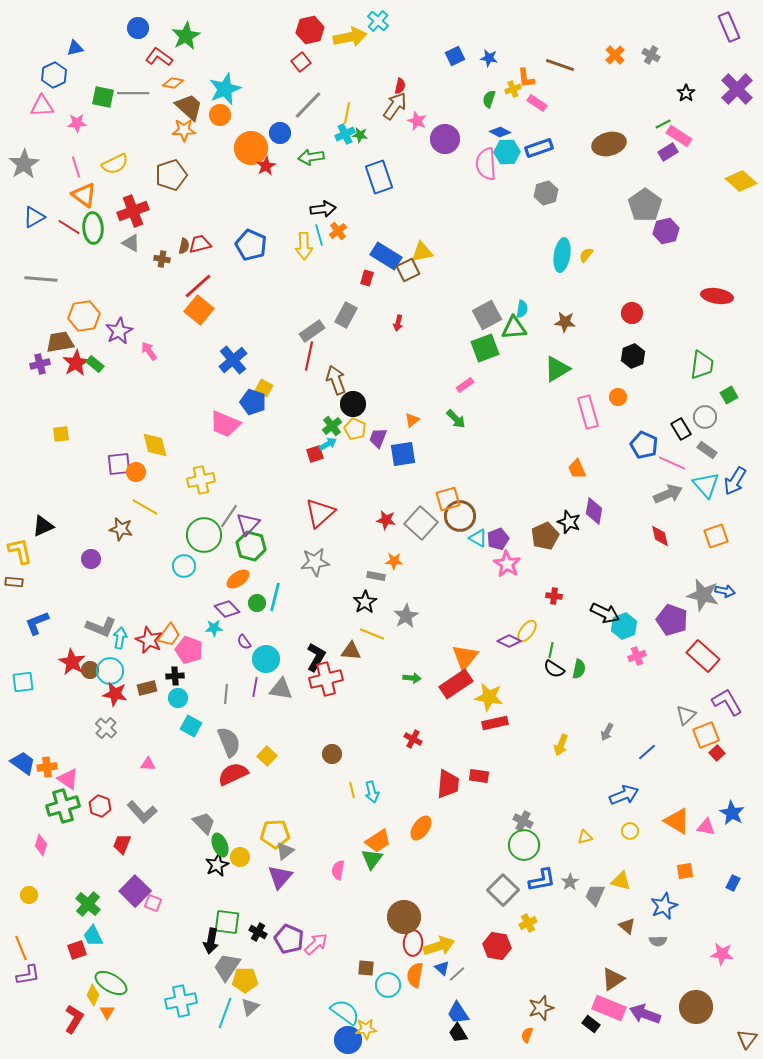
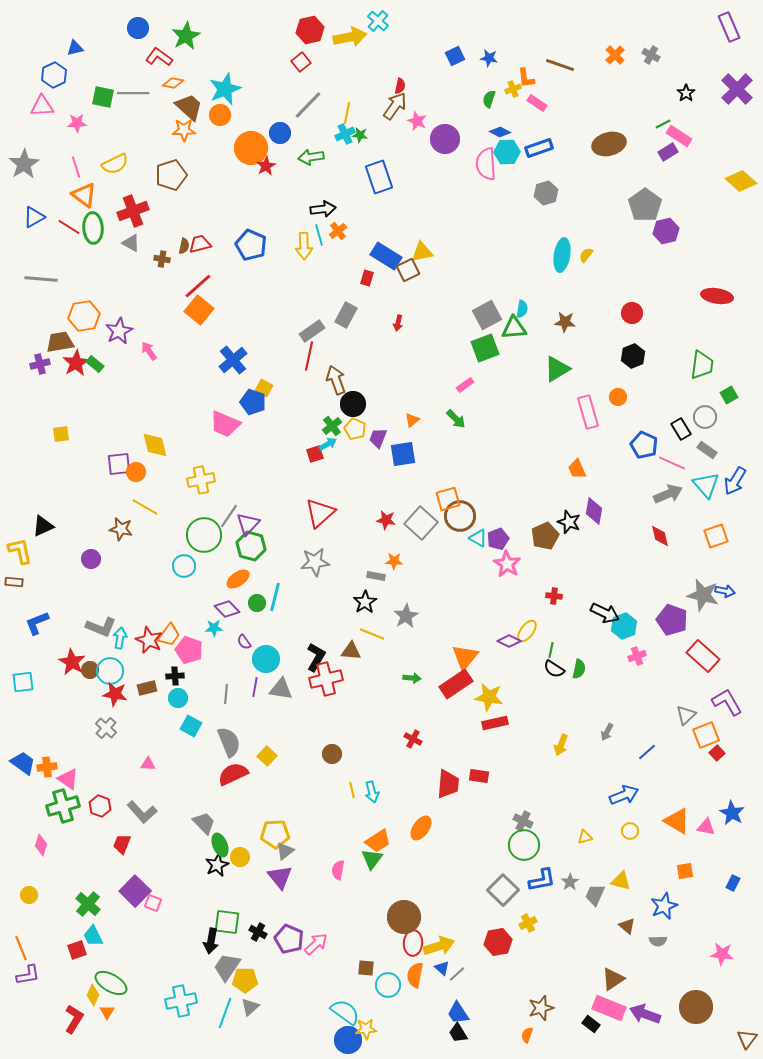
purple triangle at (280, 877): rotated 20 degrees counterclockwise
red hexagon at (497, 946): moved 1 px right, 4 px up; rotated 20 degrees counterclockwise
